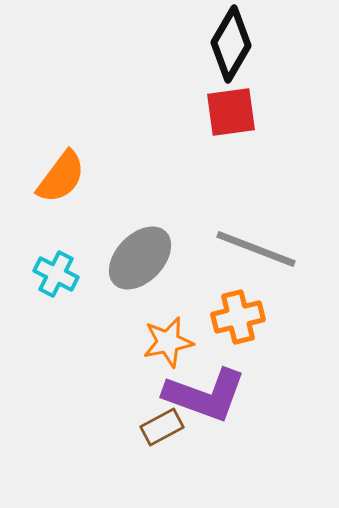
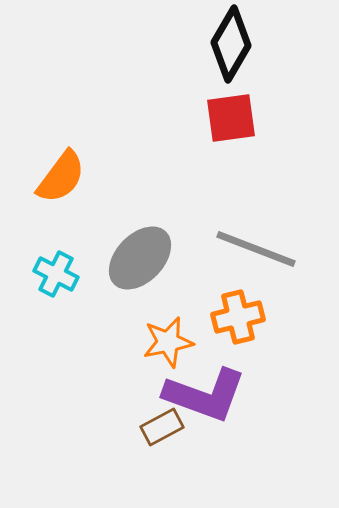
red square: moved 6 px down
